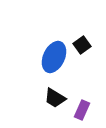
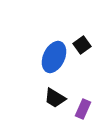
purple rectangle: moved 1 px right, 1 px up
